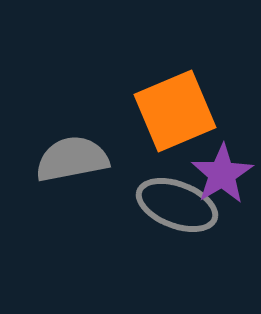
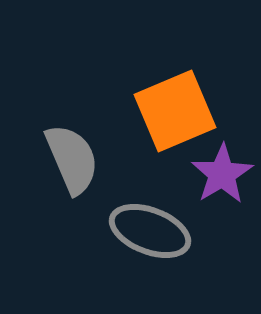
gray semicircle: rotated 78 degrees clockwise
gray ellipse: moved 27 px left, 26 px down
